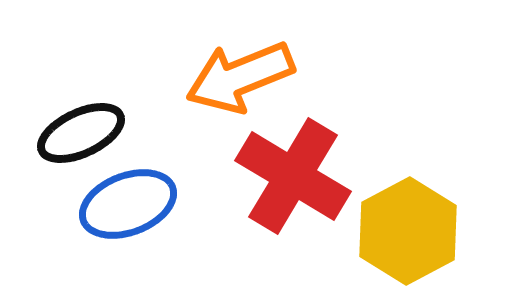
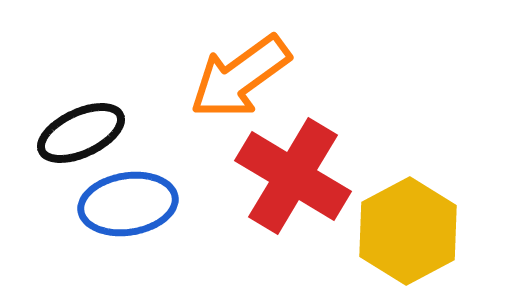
orange arrow: rotated 14 degrees counterclockwise
blue ellipse: rotated 12 degrees clockwise
